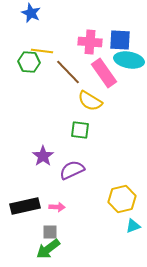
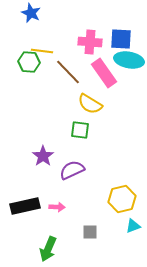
blue square: moved 1 px right, 1 px up
yellow semicircle: moved 3 px down
gray square: moved 40 px right
green arrow: rotated 30 degrees counterclockwise
